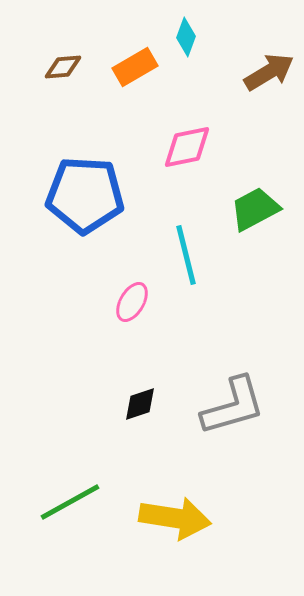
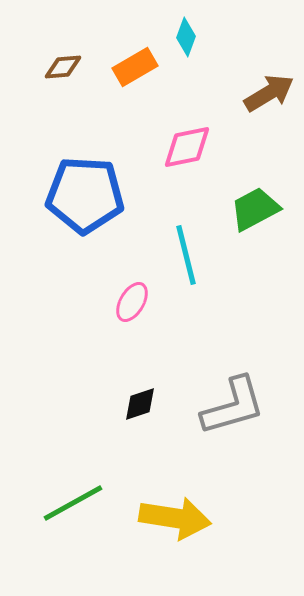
brown arrow: moved 21 px down
green line: moved 3 px right, 1 px down
